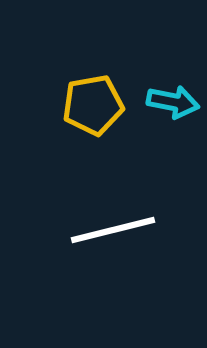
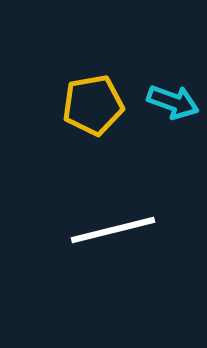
cyan arrow: rotated 9 degrees clockwise
